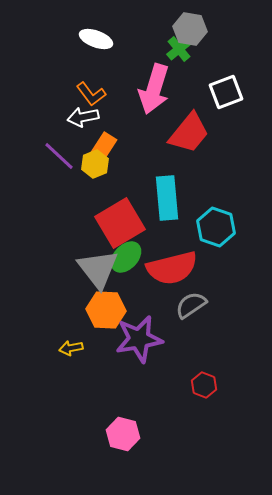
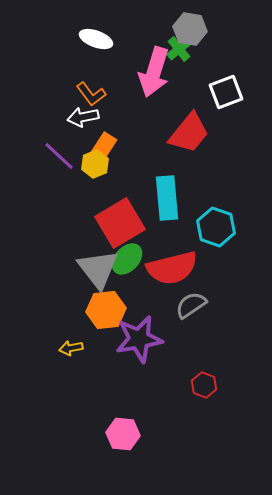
pink arrow: moved 17 px up
green ellipse: moved 1 px right, 2 px down
orange hexagon: rotated 9 degrees counterclockwise
pink hexagon: rotated 8 degrees counterclockwise
